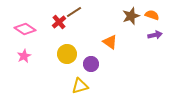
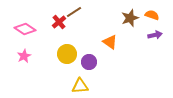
brown star: moved 1 px left, 2 px down
purple circle: moved 2 px left, 2 px up
yellow triangle: rotated 12 degrees clockwise
